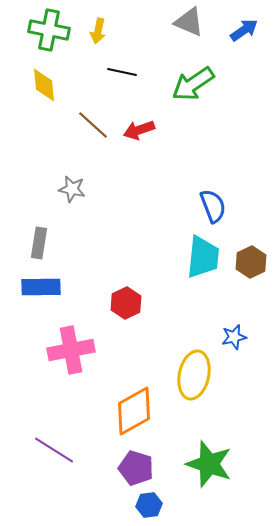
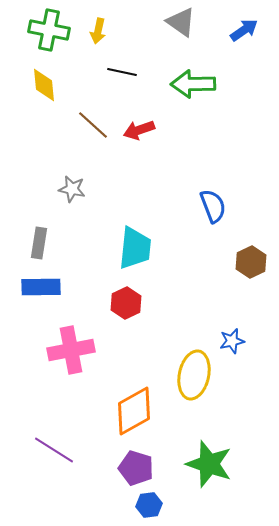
gray triangle: moved 8 px left; rotated 12 degrees clockwise
green arrow: rotated 33 degrees clockwise
cyan trapezoid: moved 68 px left, 9 px up
blue star: moved 2 px left, 4 px down
